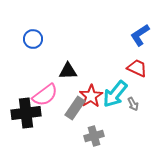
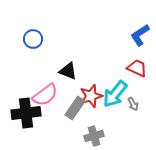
black triangle: rotated 24 degrees clockwise
red star: rotated 15 degrees clockwise
